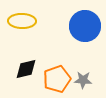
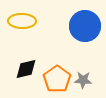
orange pentagon: rotated 16 degrees counterclockwise
